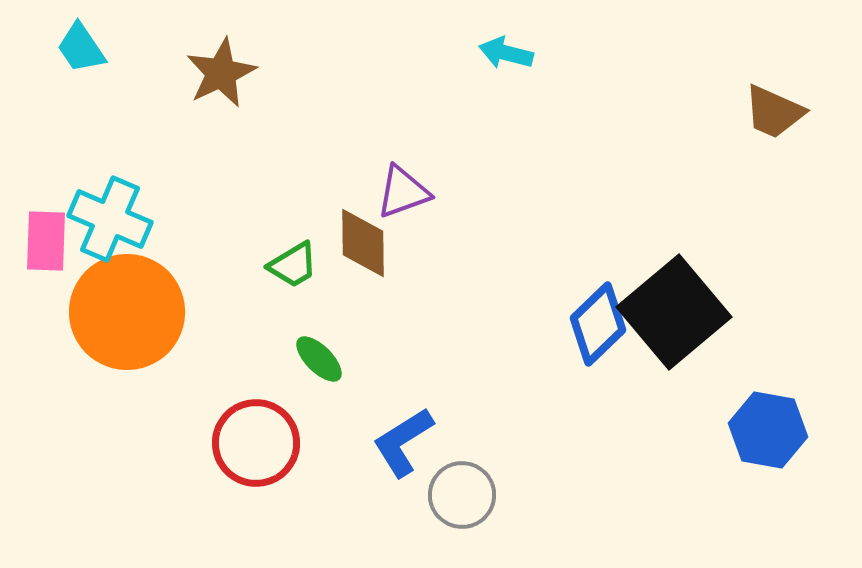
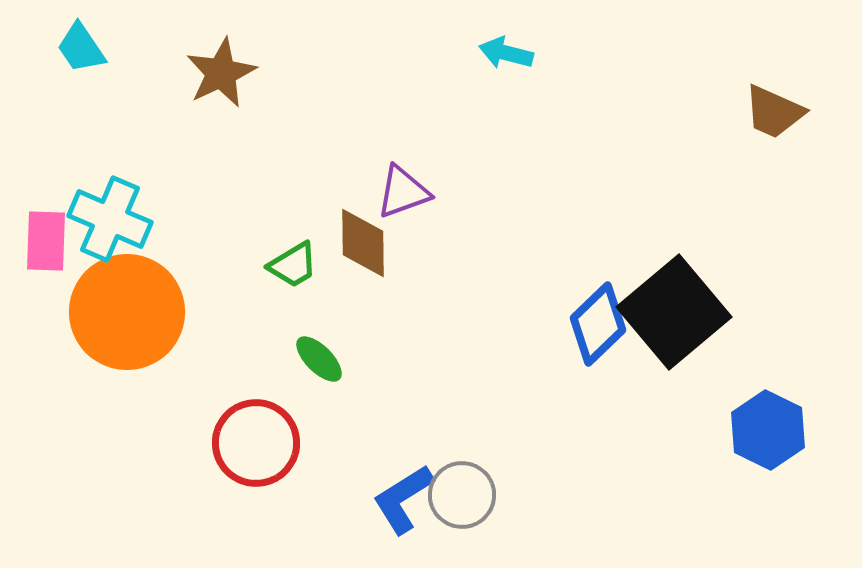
blue hexagon: rotated 16 degrees clockwise
blue L-shape: moved 57 px down
